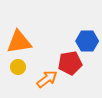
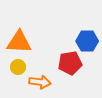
orange triangle: rotated 12 degrees clockwise
orange arrow: moved 7 px left, 3 px down; rotated 45 degrees clockwise
